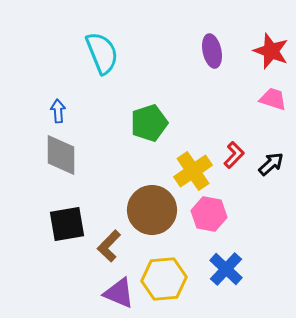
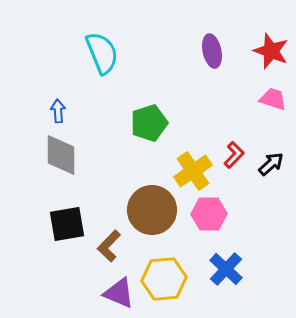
pink hexagon: rotated 12 degrees counterclockwise
